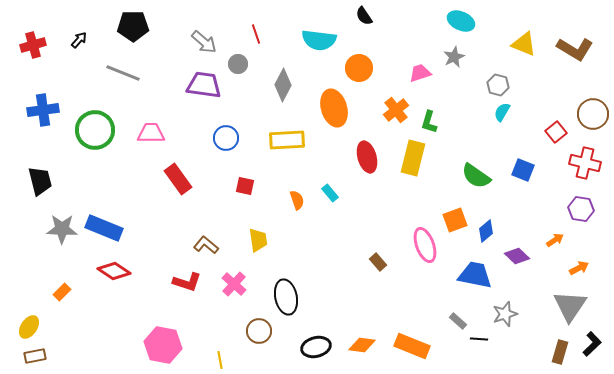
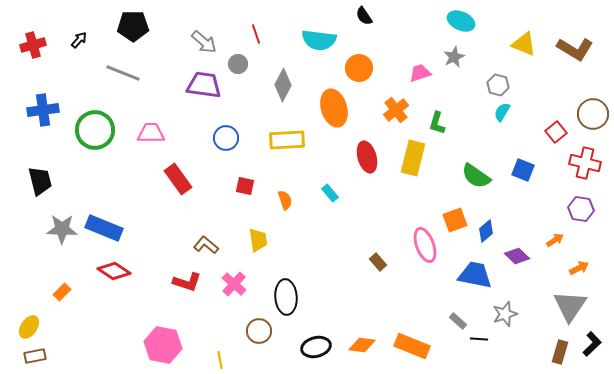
green L-shape at (429, 122): moved 8 px right, 1 px down
orange semicircle at (297, 200): moved 12 px left
black ellipse at (286, 297): rotated 8 degrees clockwise
